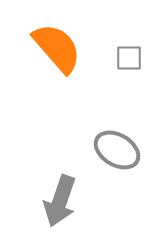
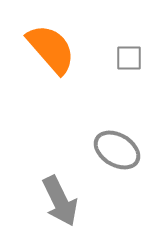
orange semicircle: moved 6 px left, 1 px down
gray arrow: rotated 45 degrees counterclockwise
